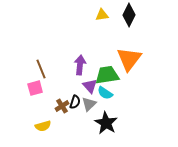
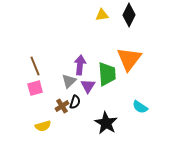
brown line: moved 6 px left, 3 px up
green trapezoid: moved 1 px up; rotated 95 degrees clockwise
purple triangle: moved 2 px left; rotated 14 degrees clockwise
cyan semicircle: moved 35 px right, 14 px down
gray triangle: moved 20 px left, 23 px up
